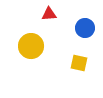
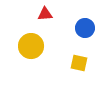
red triangle: moved 4 px left
